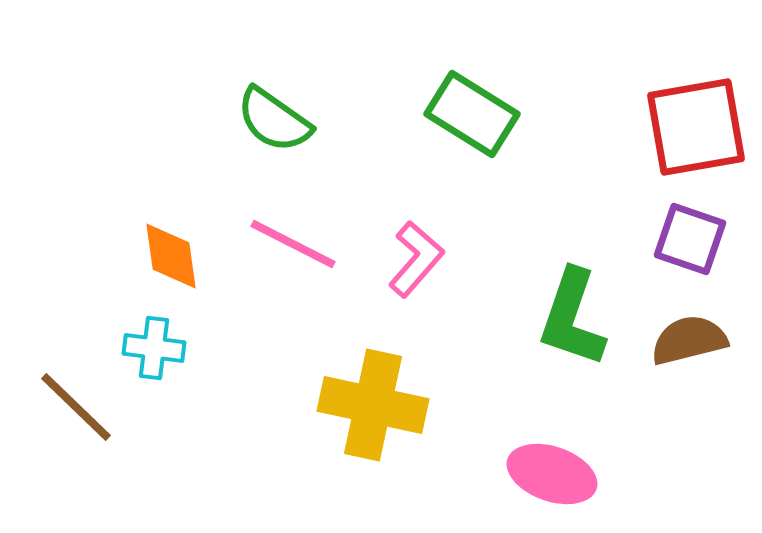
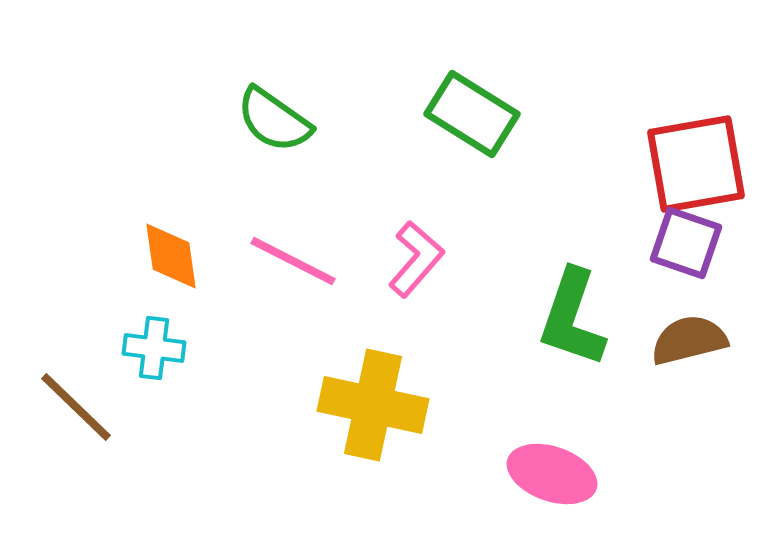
red square: moved 37 px down
purple square: moved 4 px left, 4 px down
pink line: moved 17 px down
